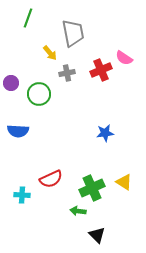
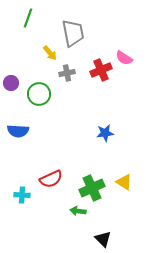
black triangle: moved 6 px right, 4 px down
